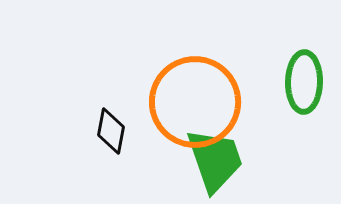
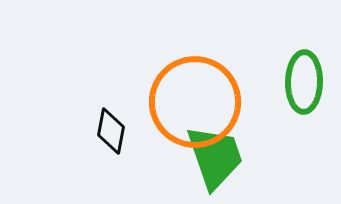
green trapezoid: moved 3 px up
